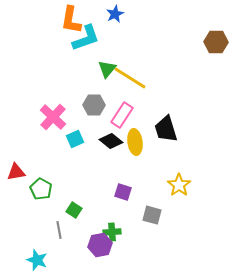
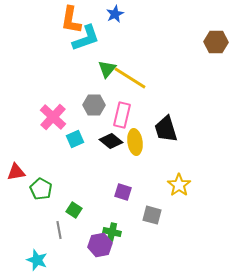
pink rectangle: rotated 20 degrees counterclockwise
green cross: rotated 18 degrees clockwise
